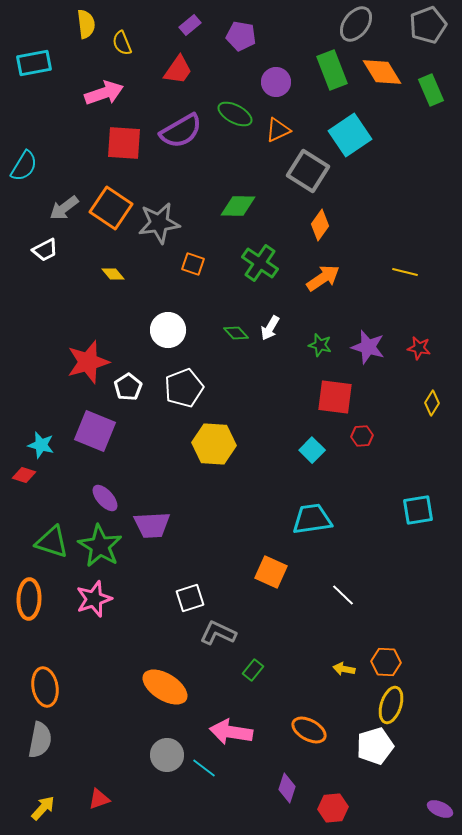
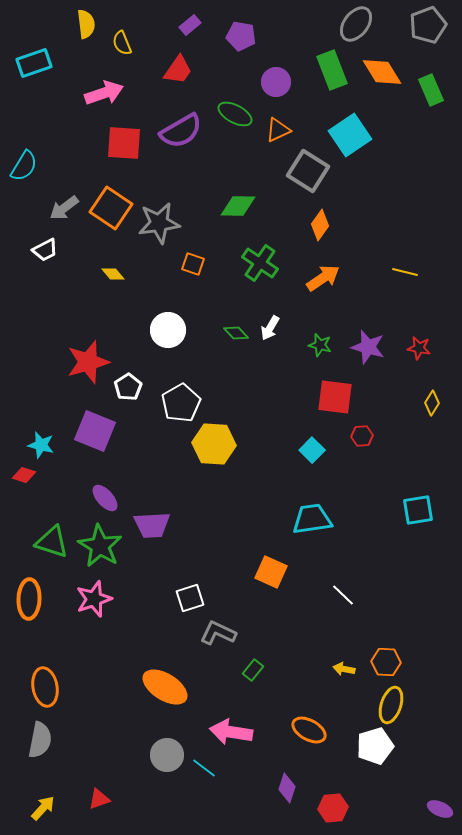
cyan rectangle at (34, 63): rotated 8 degrees counterclockwise
white pentagon at (184, 388): moved 3 px left, 15 px down; rotated 9 degrees counterclockwise
